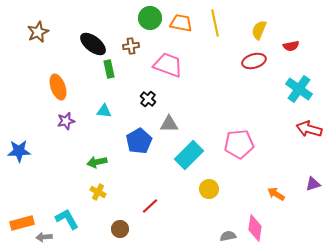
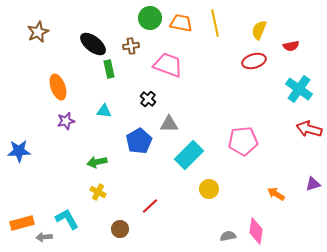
pink pentagon: moved 4 px right, 3 px up
pink diamond: moved 1 px right, 3 px down
